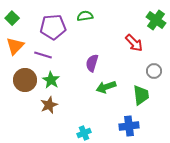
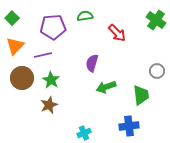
red arrow: moved 17 px left, 10 px up
purple line: rotated 30 degrees counterclockwise
gray circle: moved 3 px right
brown circle: moved 3 px left, 2 px up
